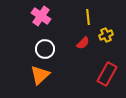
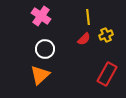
red semicircle: moved 1 px right, 4 px up
